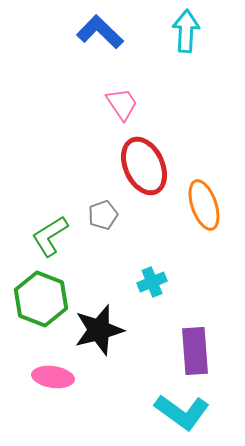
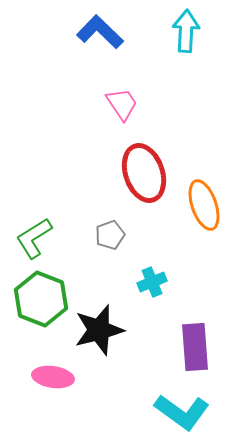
red ellipse: moved 7 px down; rotated 6 degrees clockwise
gray pentagon: moved 7 px right, 20 px down
green L-shape: moved 16 px left, 2 px down
purple rectangle: moved 4 px up
